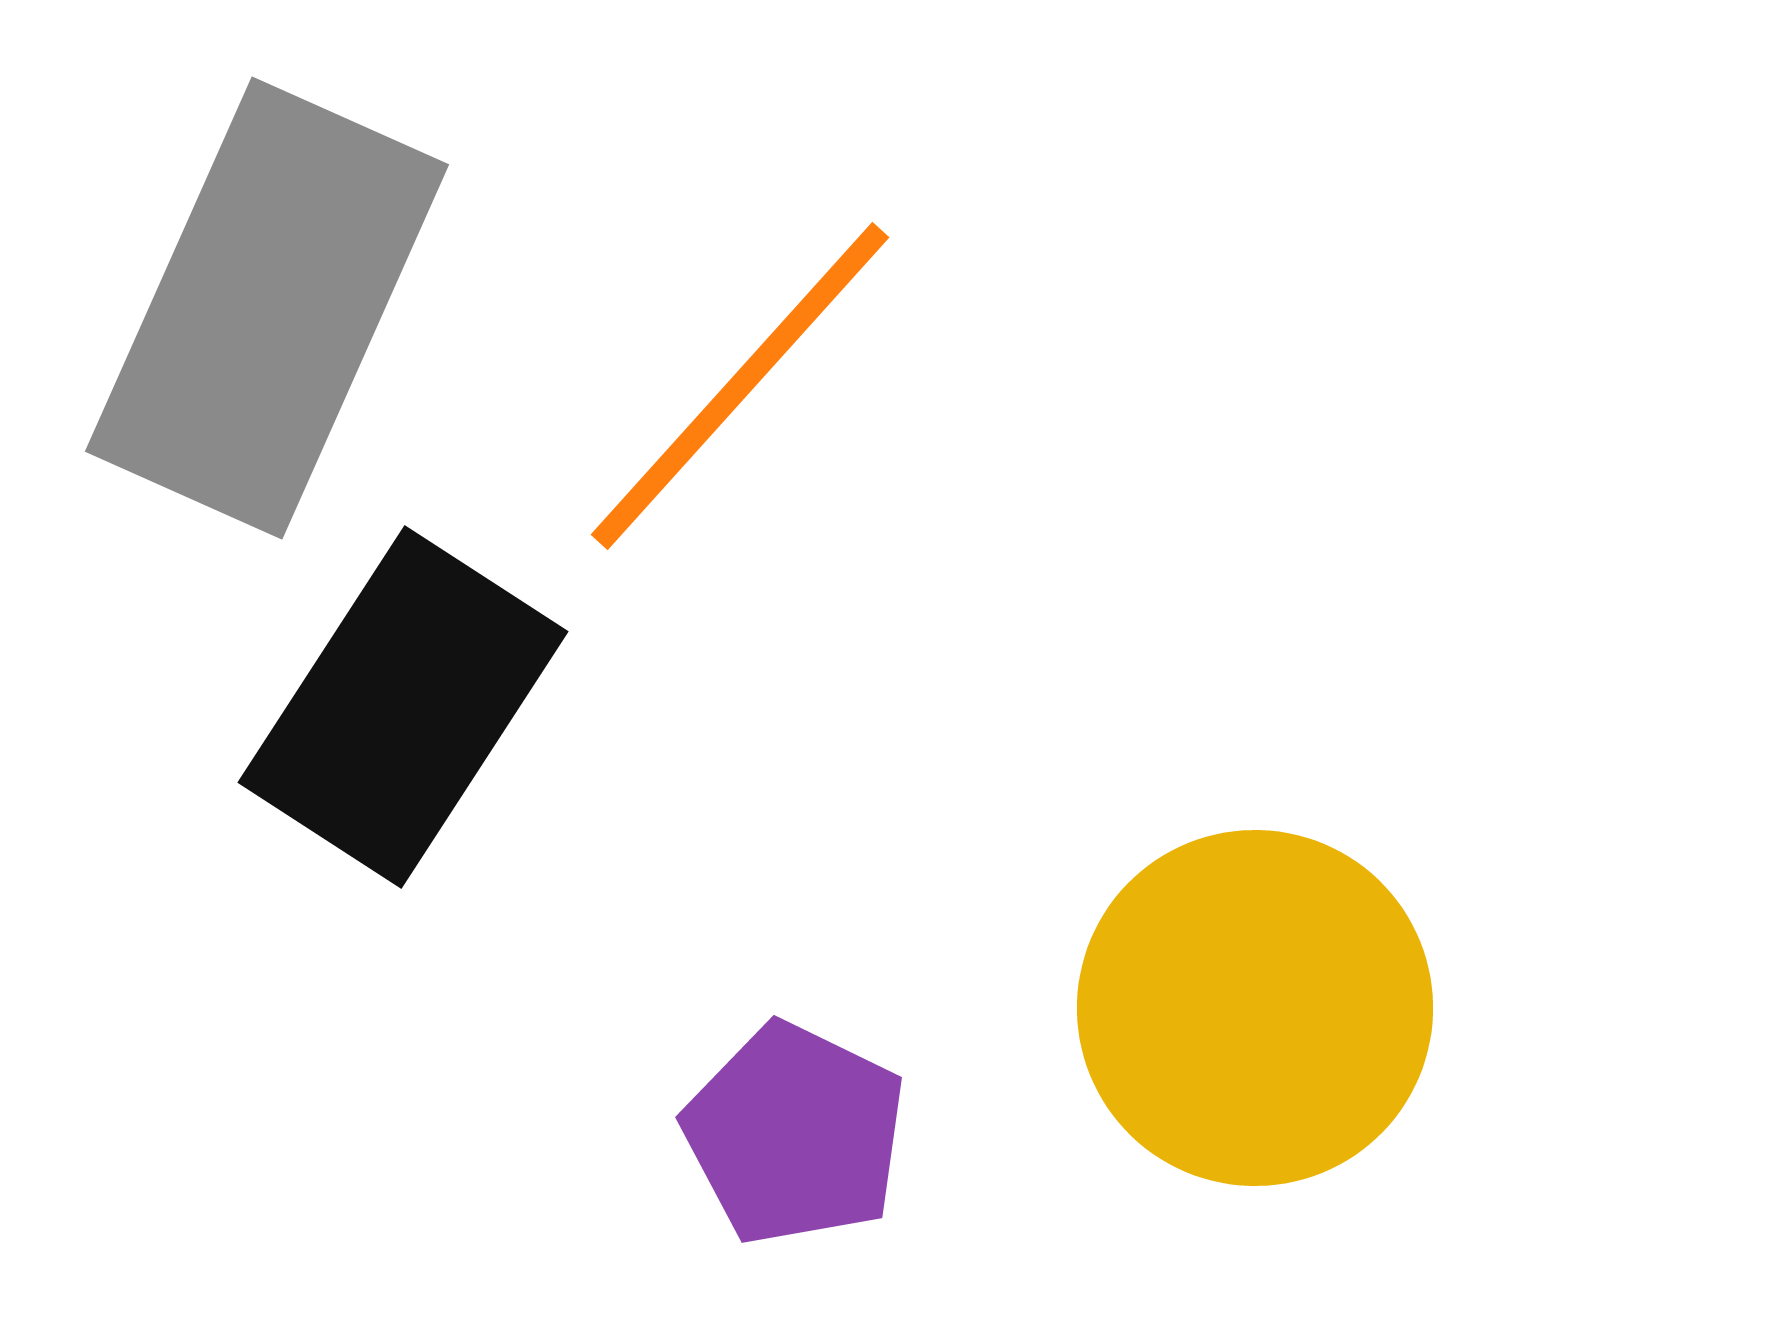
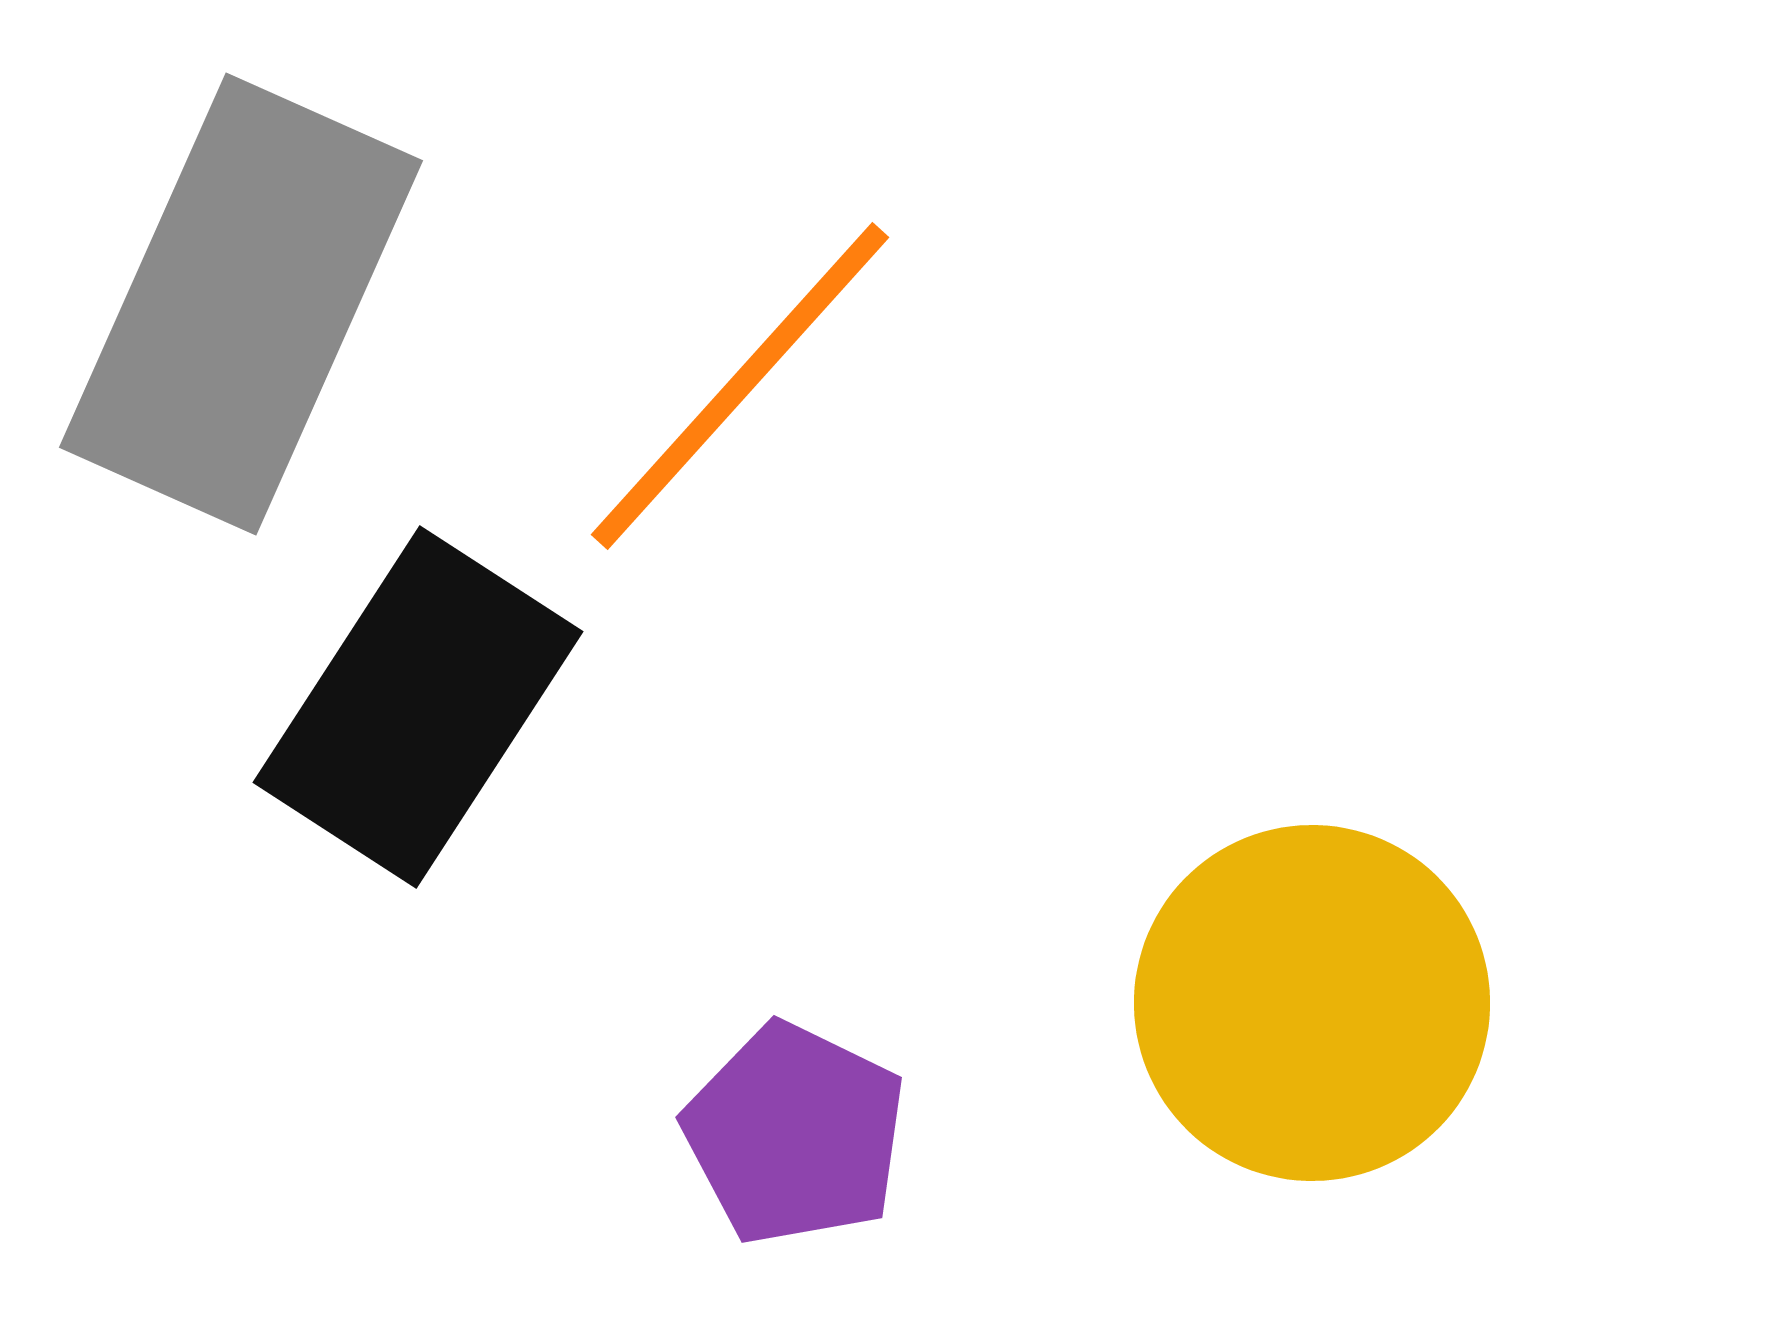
gray rectangle: moved 26 px left, 4 px up
black rectangle: moved 15 px right
yellow circle: moved 57 px right, 5 px up
